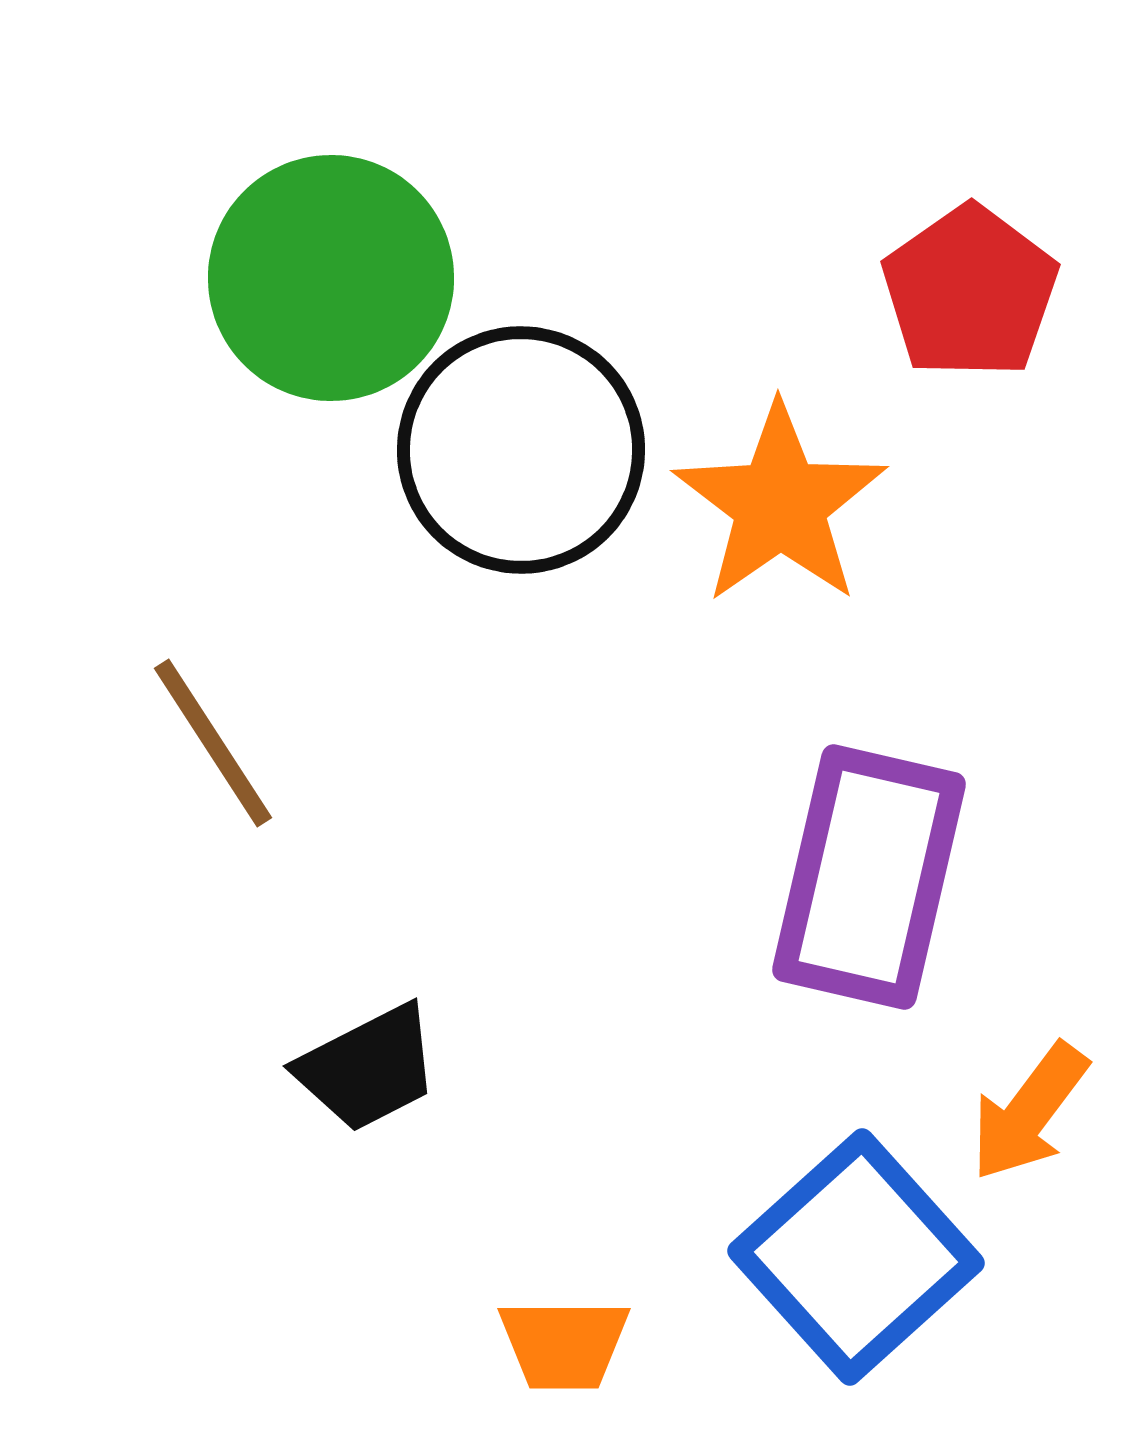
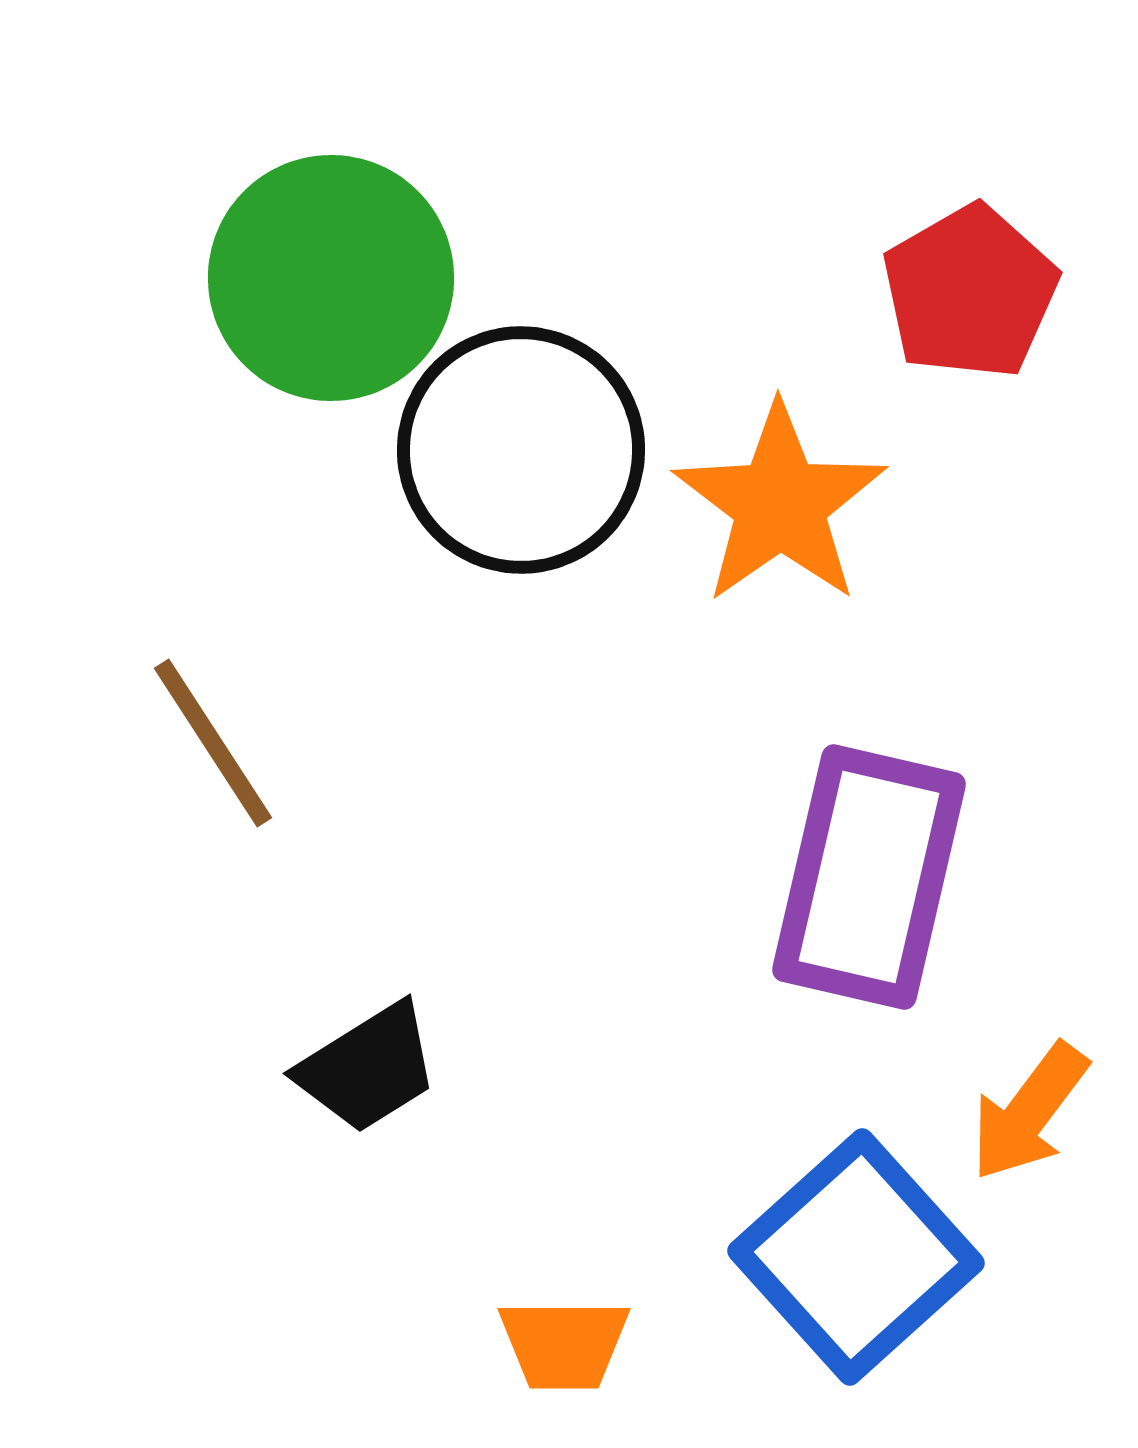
red pentagon: rotated 5 degrees clockwise
black trapezoid: rotated 5 degrees counterclockwise
